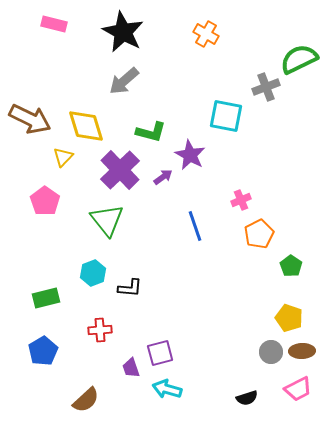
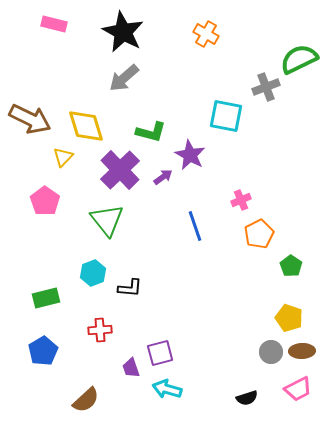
gray arrow: moved 3 px up
